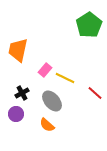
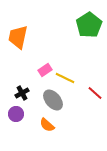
orange trapezoid: moved 13 px up
pink rectangle: rotated 16 degrees clockwise
gray ellipse: moved 1 px right, 1 px up
